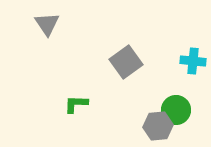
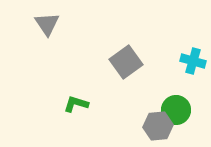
cyan cross: rotated 10 degrees clockwise
green L-shape: rotated 15 degrees clockwise
